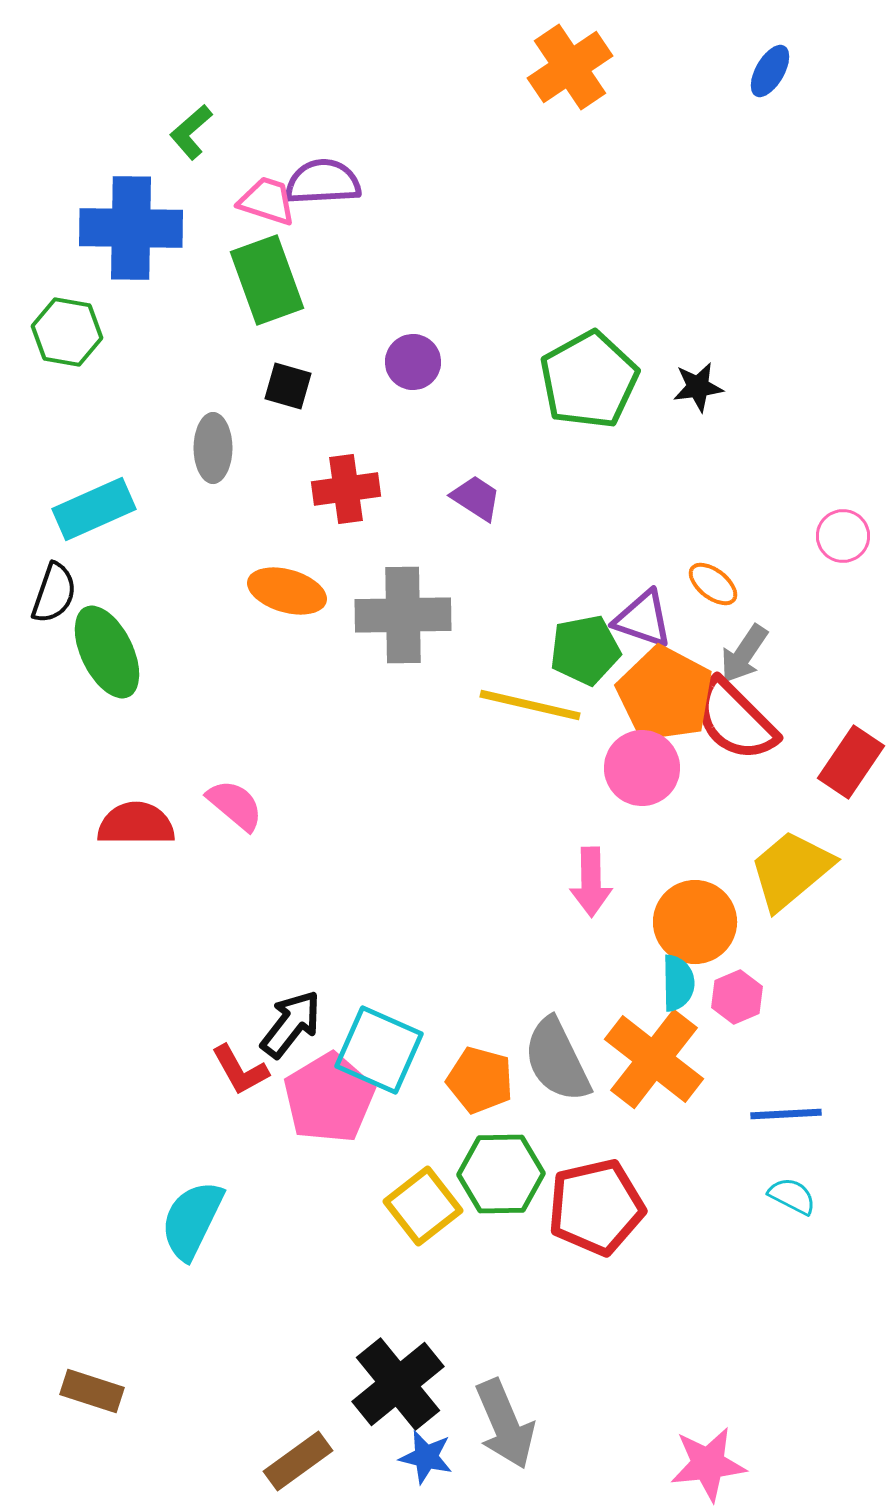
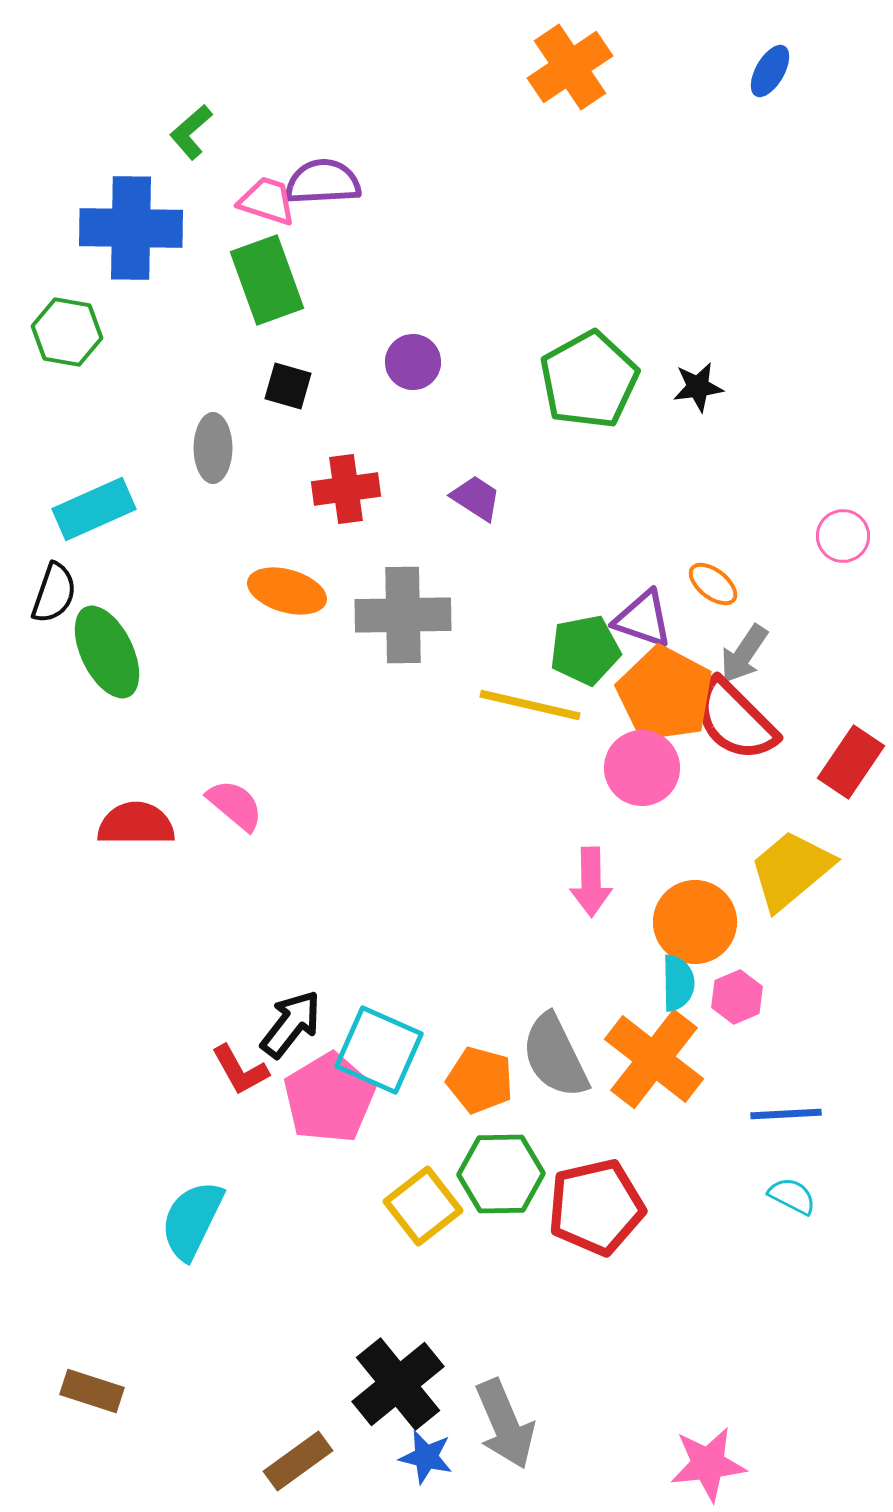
gray semicircle at (557, 1060): moved 2 px left, 4 px up
